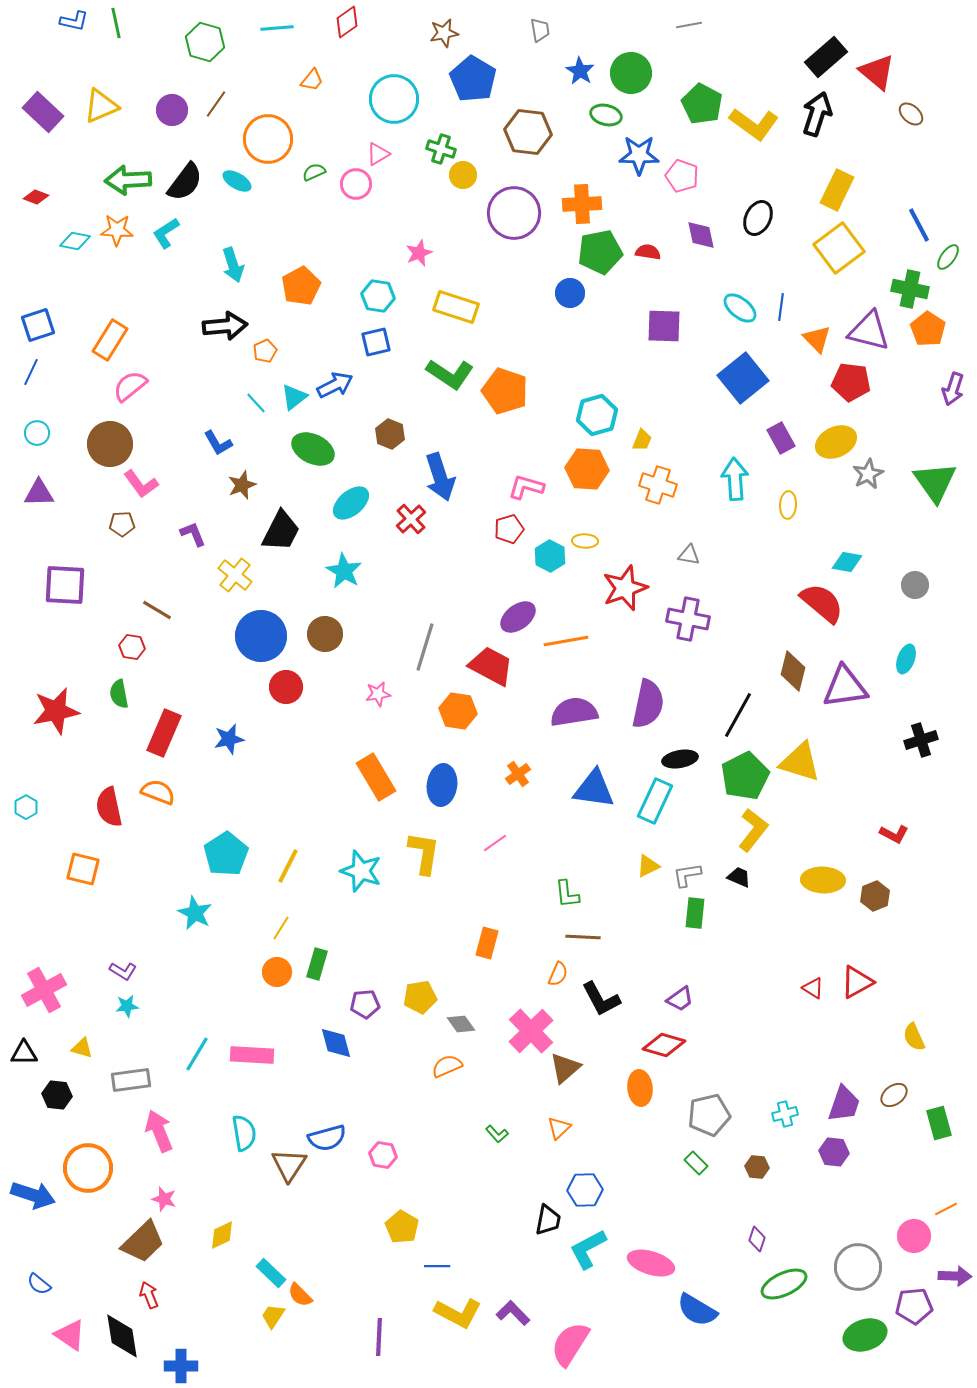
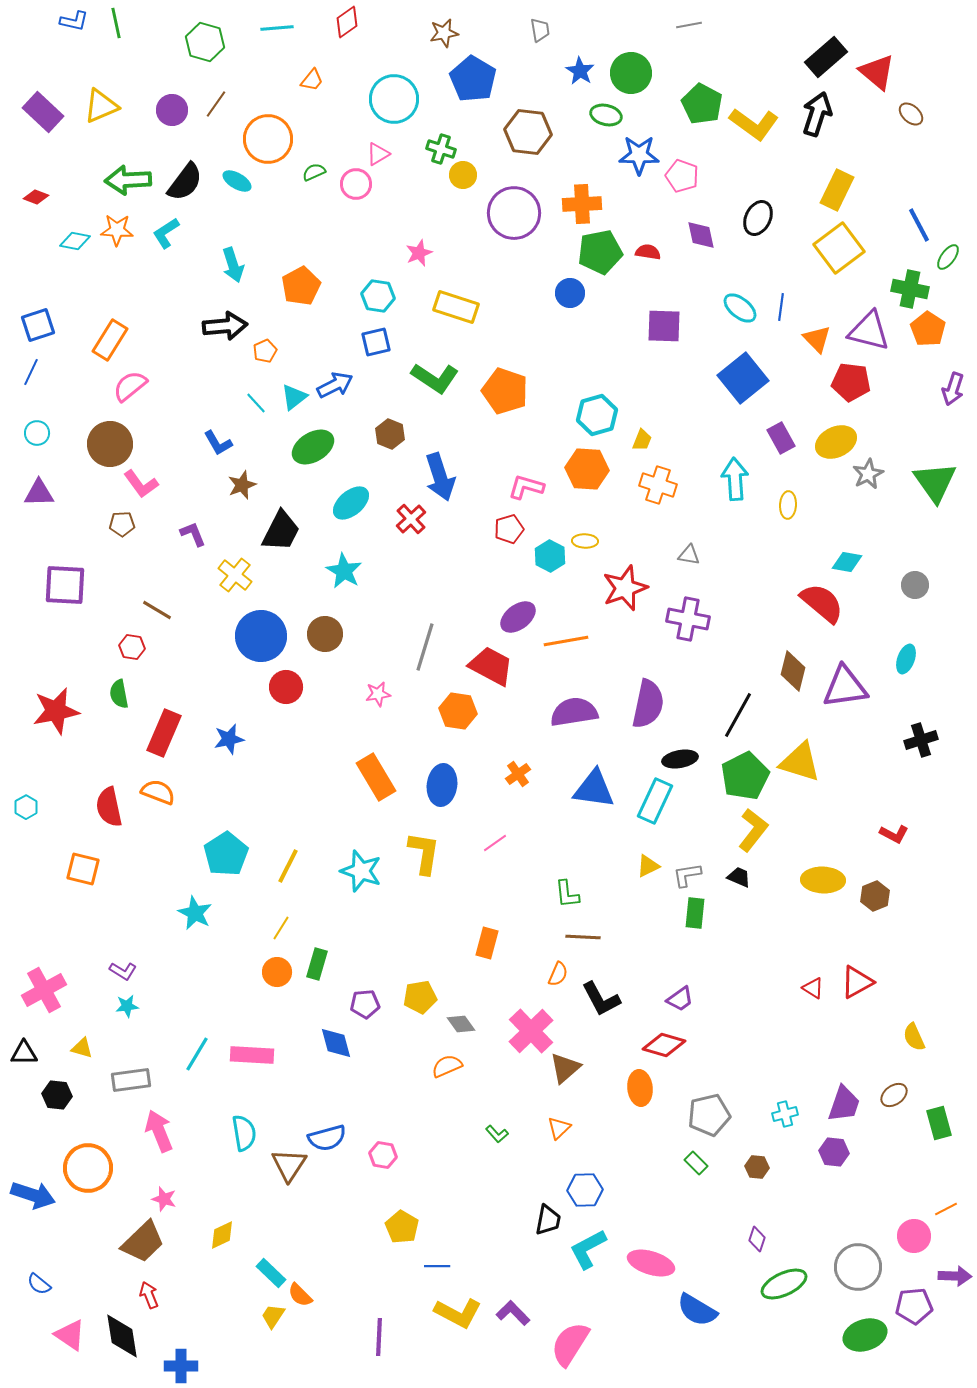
green L-shape at (450, 374): moved 15 px left, 4 px down
green ellipse at (313, 449): moved 2 px up; rotated 57 degrees counterclockwise
